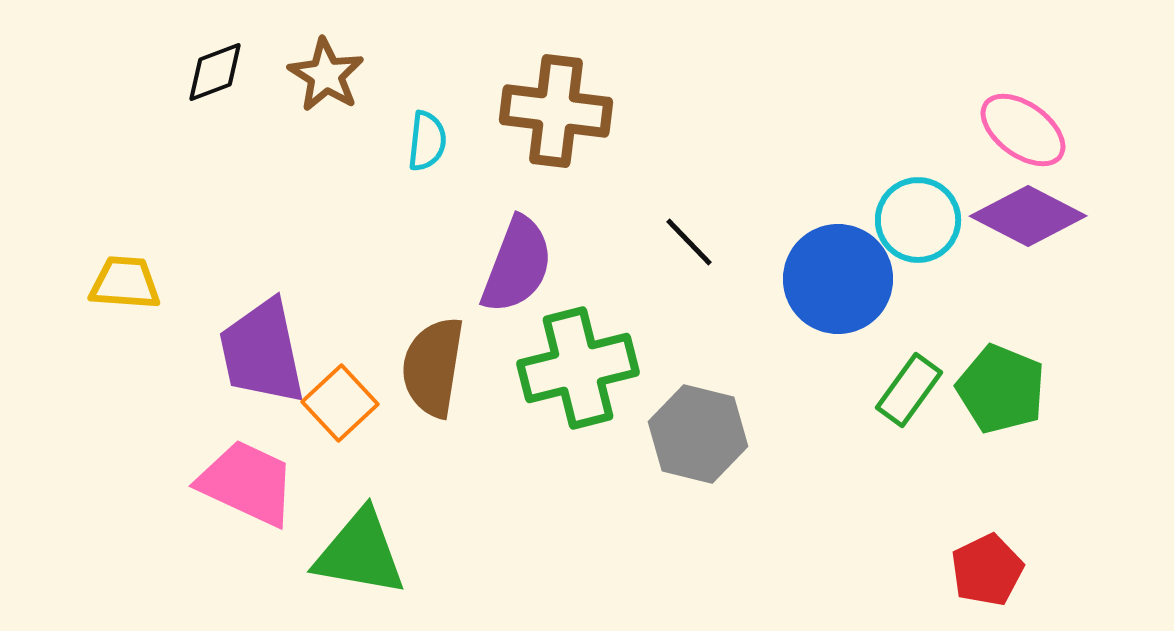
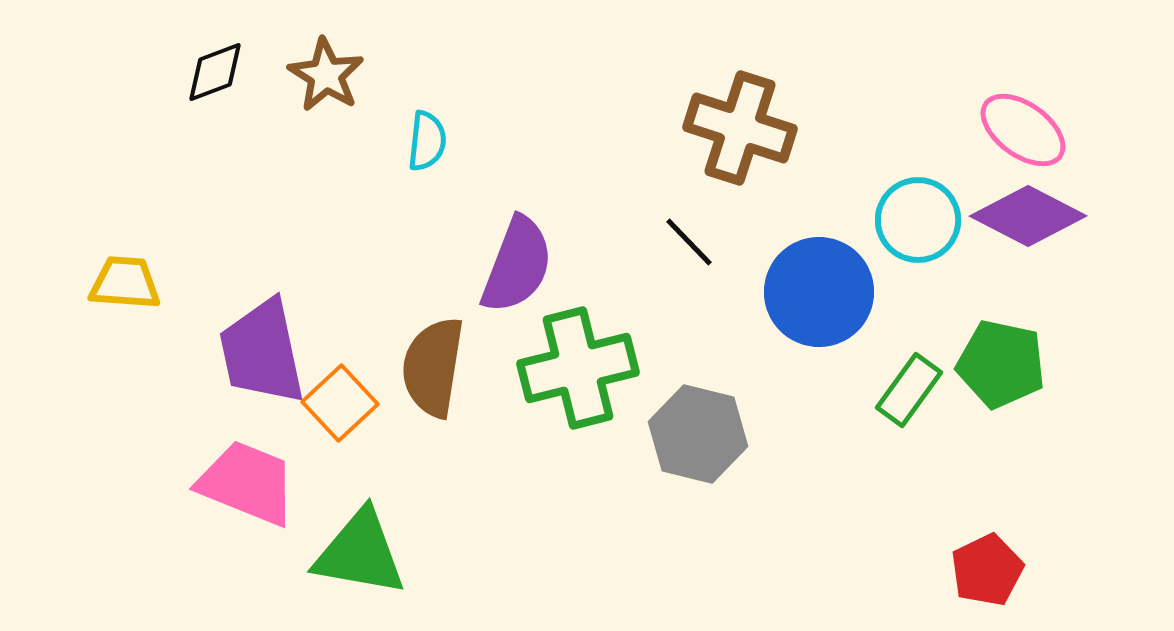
brown cross: moved 184 px right, 17 px down; rotated 11 degrees clockwise
blue circle: moved 19 px left, 13 px down
green pentagon: moved 25 px up; rotated 10 degrees counterclockwise
pink trapezoid: rotated 3 degrees counterclockwise
